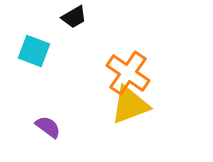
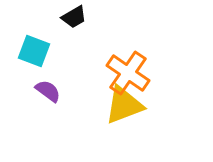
yellow triangle: moved 6 px left
purple semicircle: moved 36 px up
